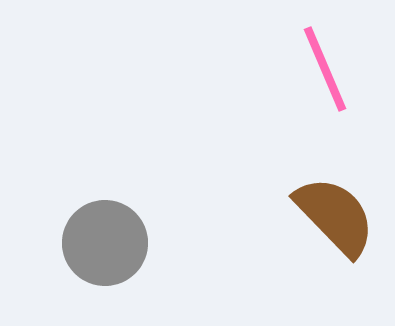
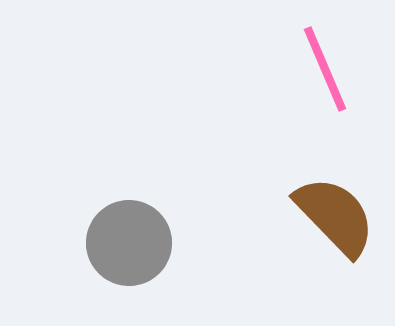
gray circle: moved 24 px right
